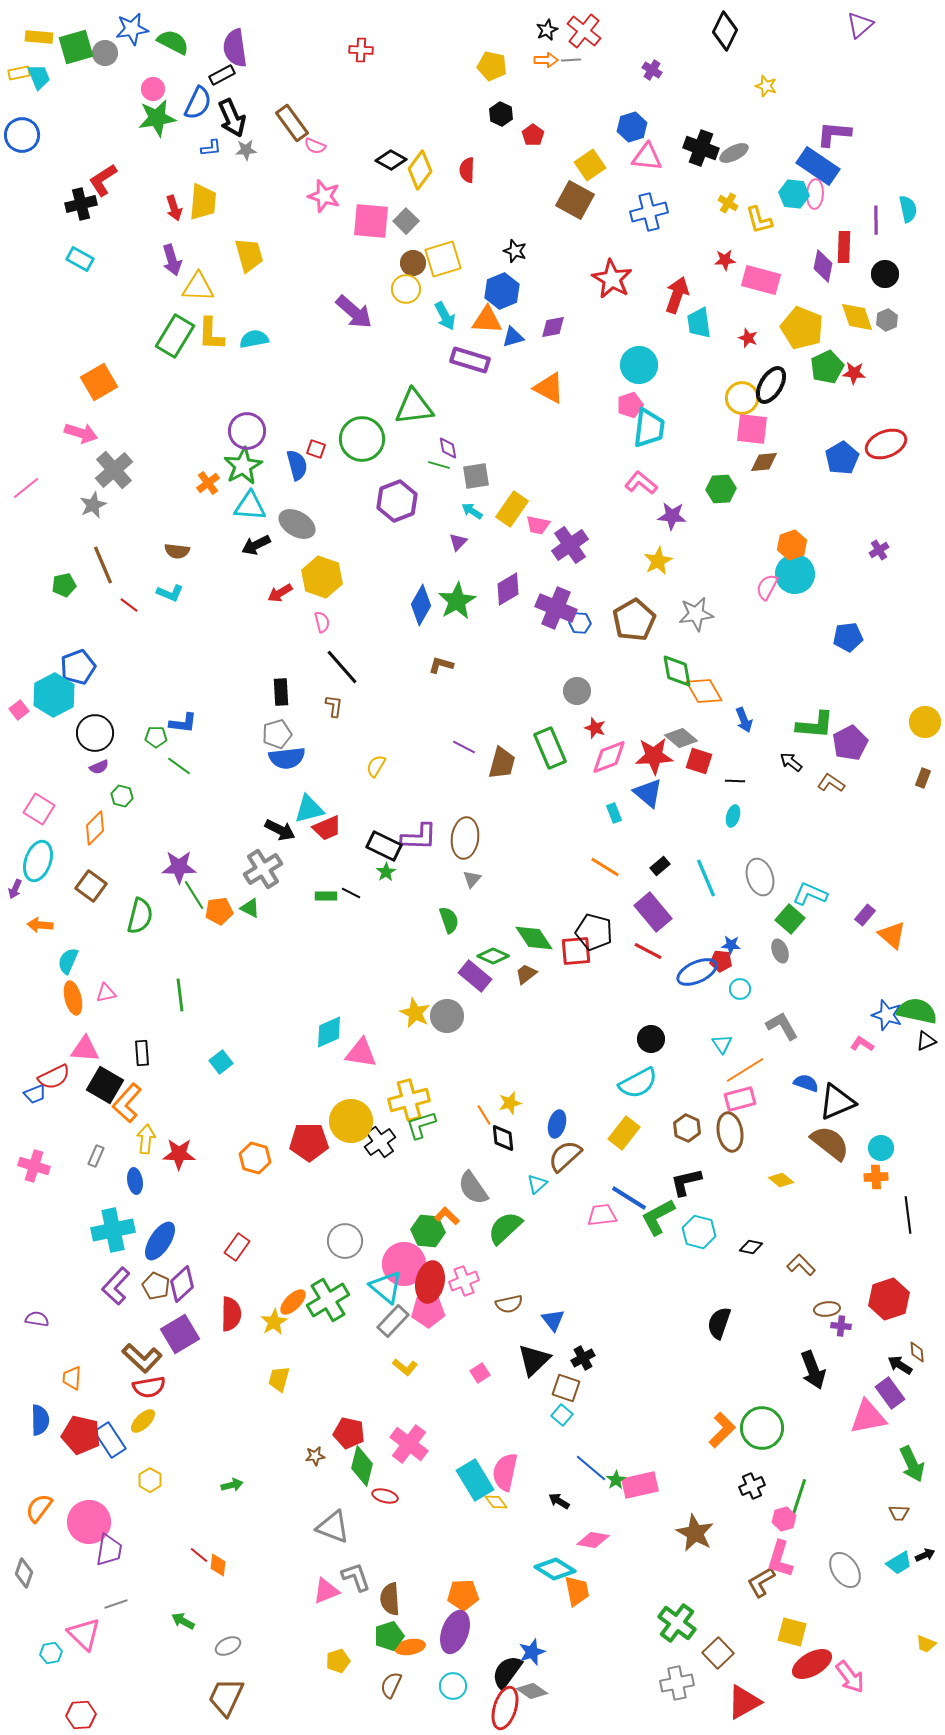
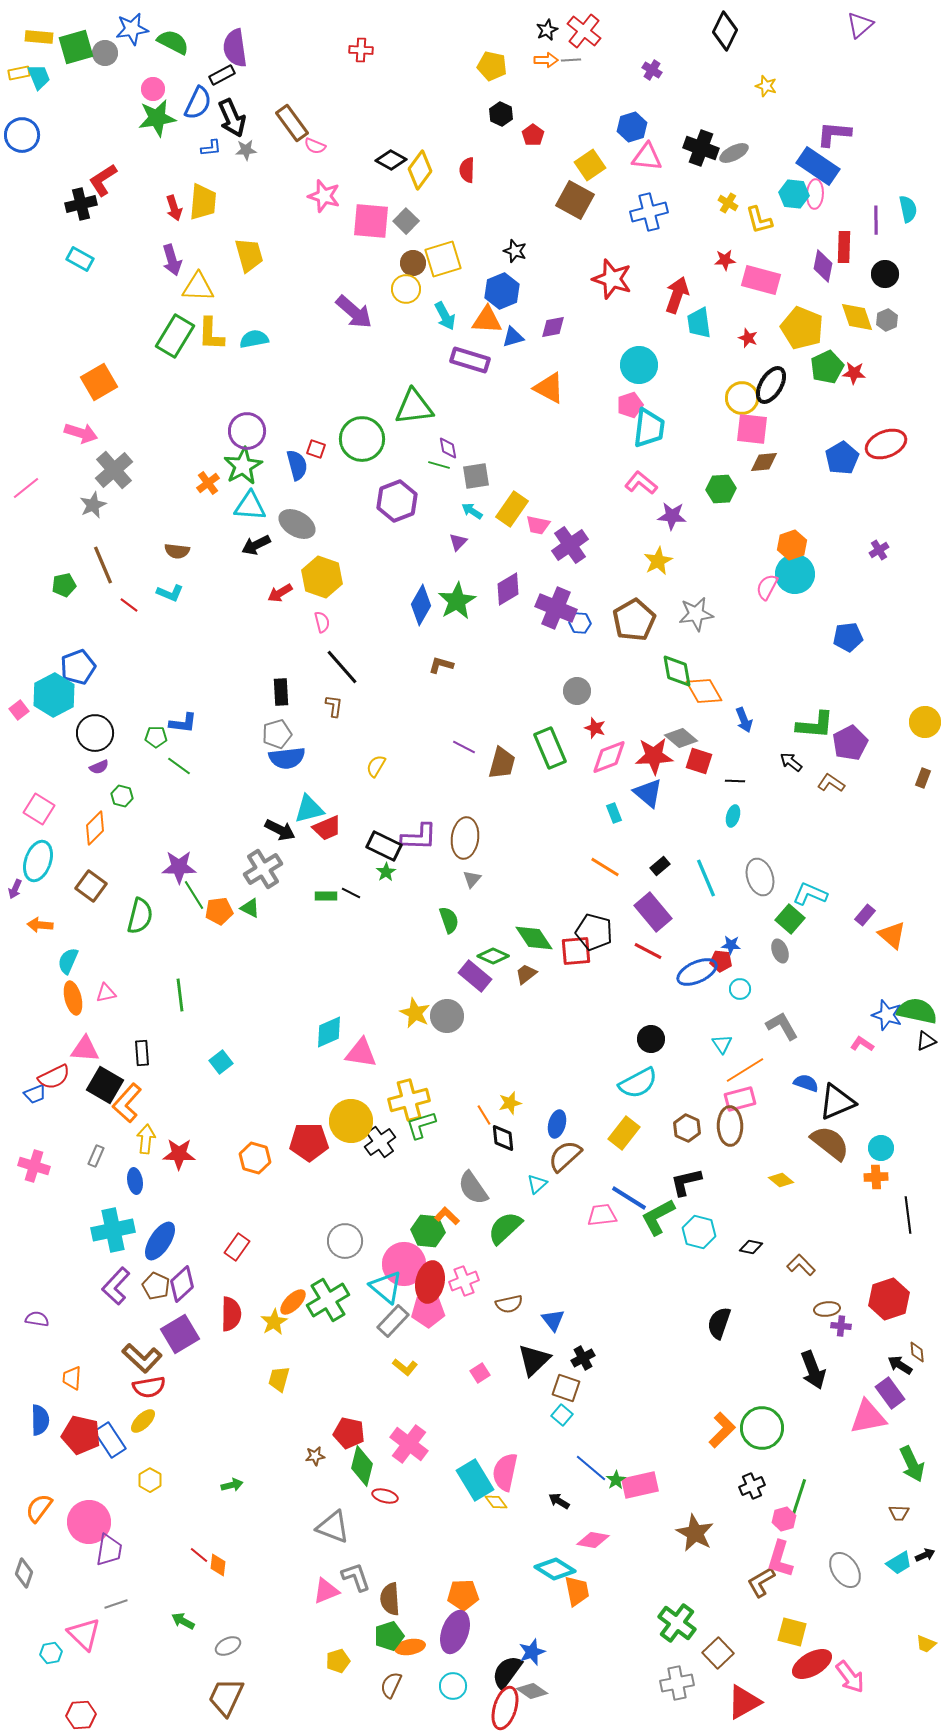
red star at (612, 279): rotated 12 degrees counterclockwise
brown ellipse at (730, 1132): moved 6 px up; rotated 9 degrees clockwise
